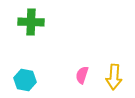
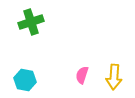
green cross: rotated 20 degrees counterclockwise
